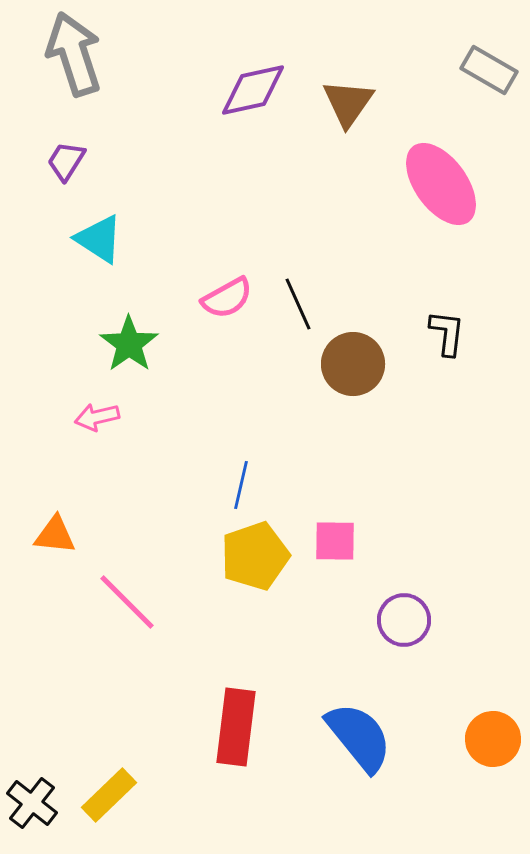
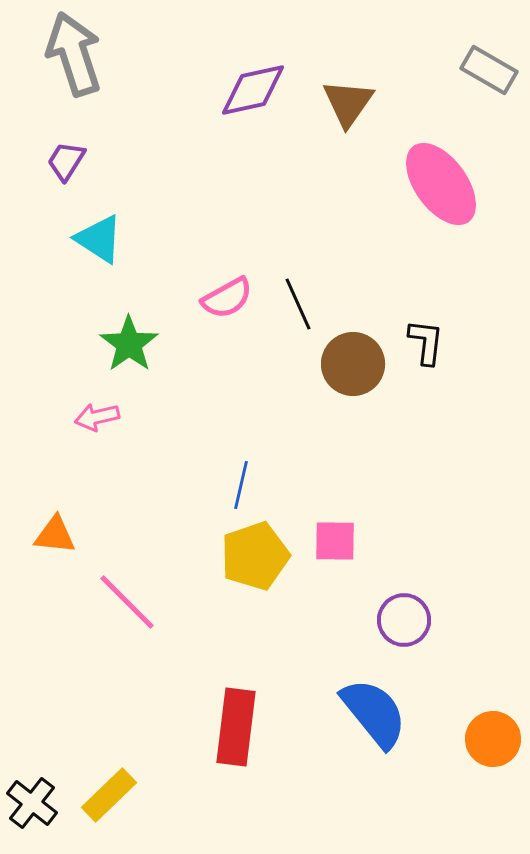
black L-shape: moved 21 px left, 9 px down
blue semicircle: moved 15 px right, 24 px up
